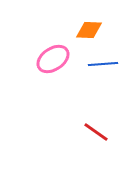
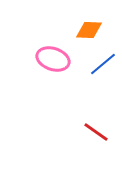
pink ellipse: rotated 52 degrees clockwise
blue line: rotated 36 degrees counterclockwise
